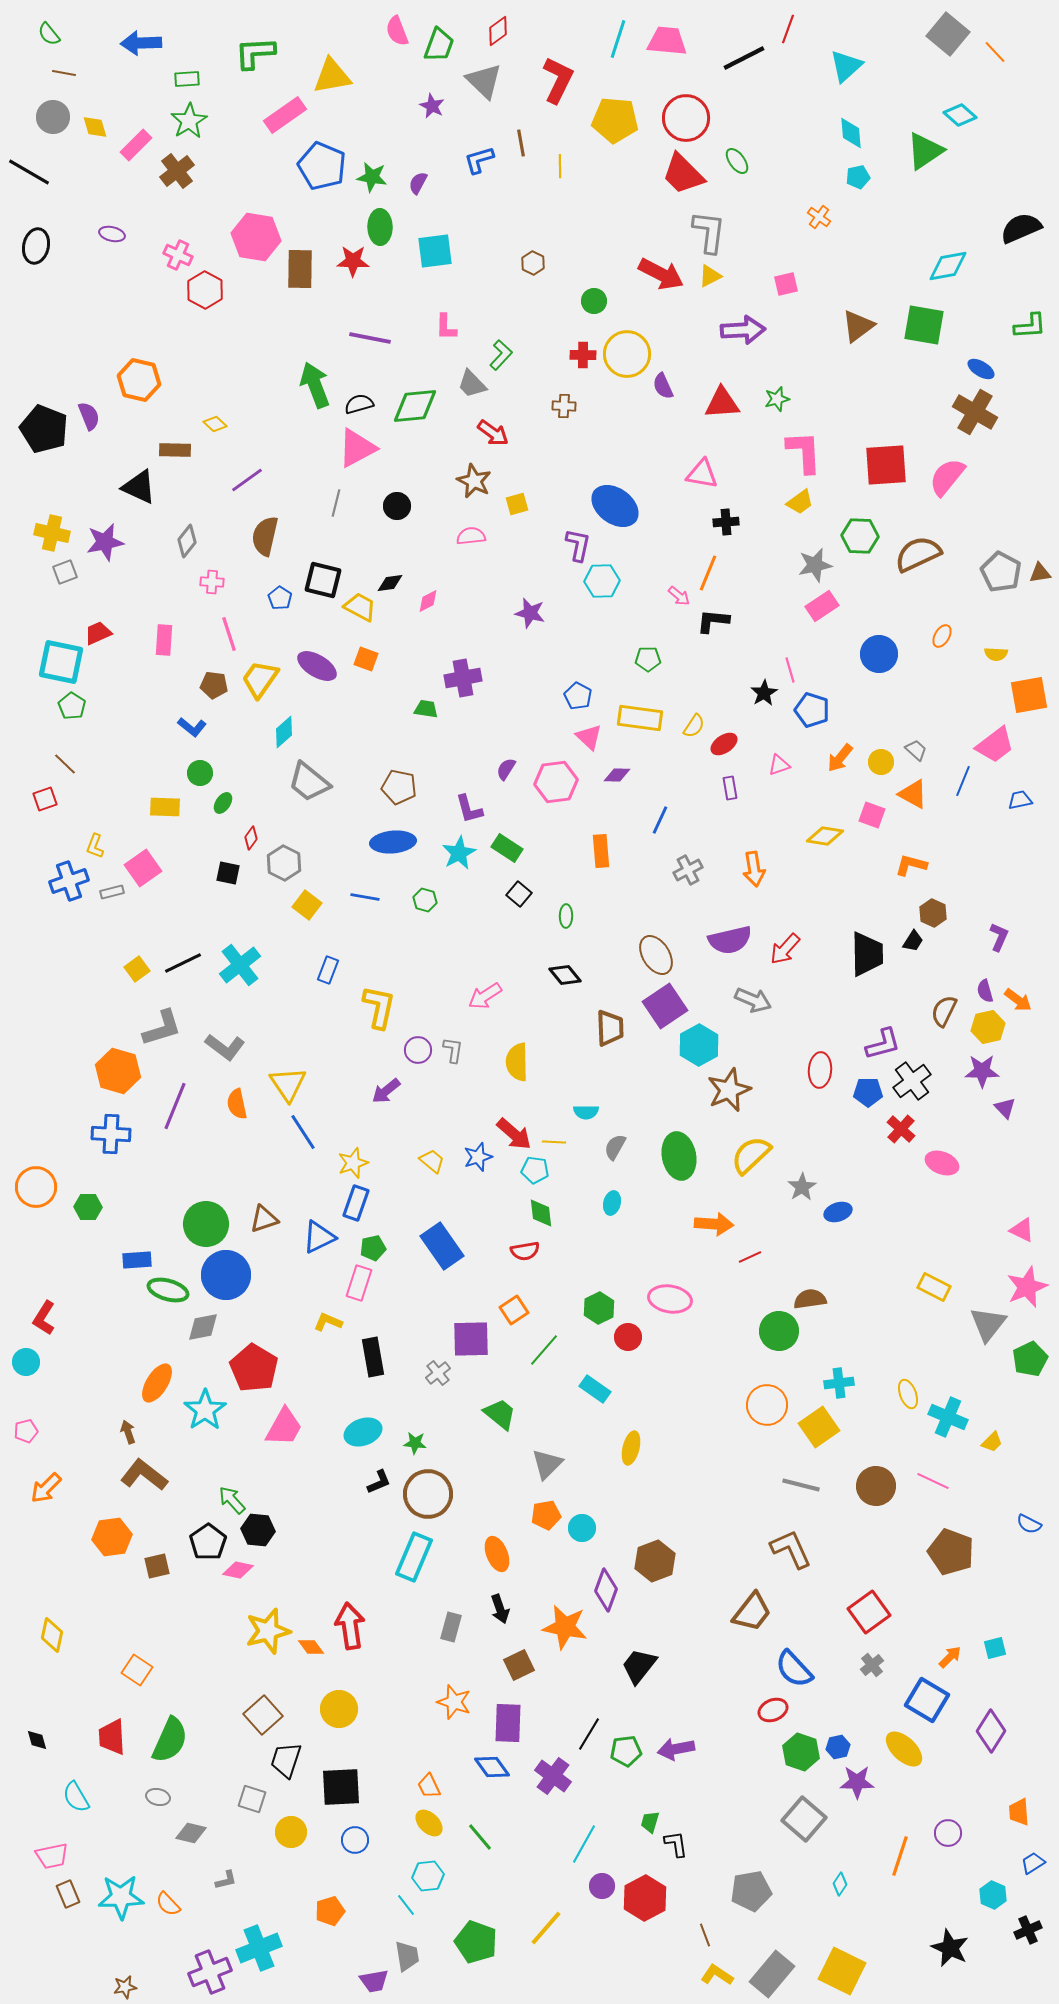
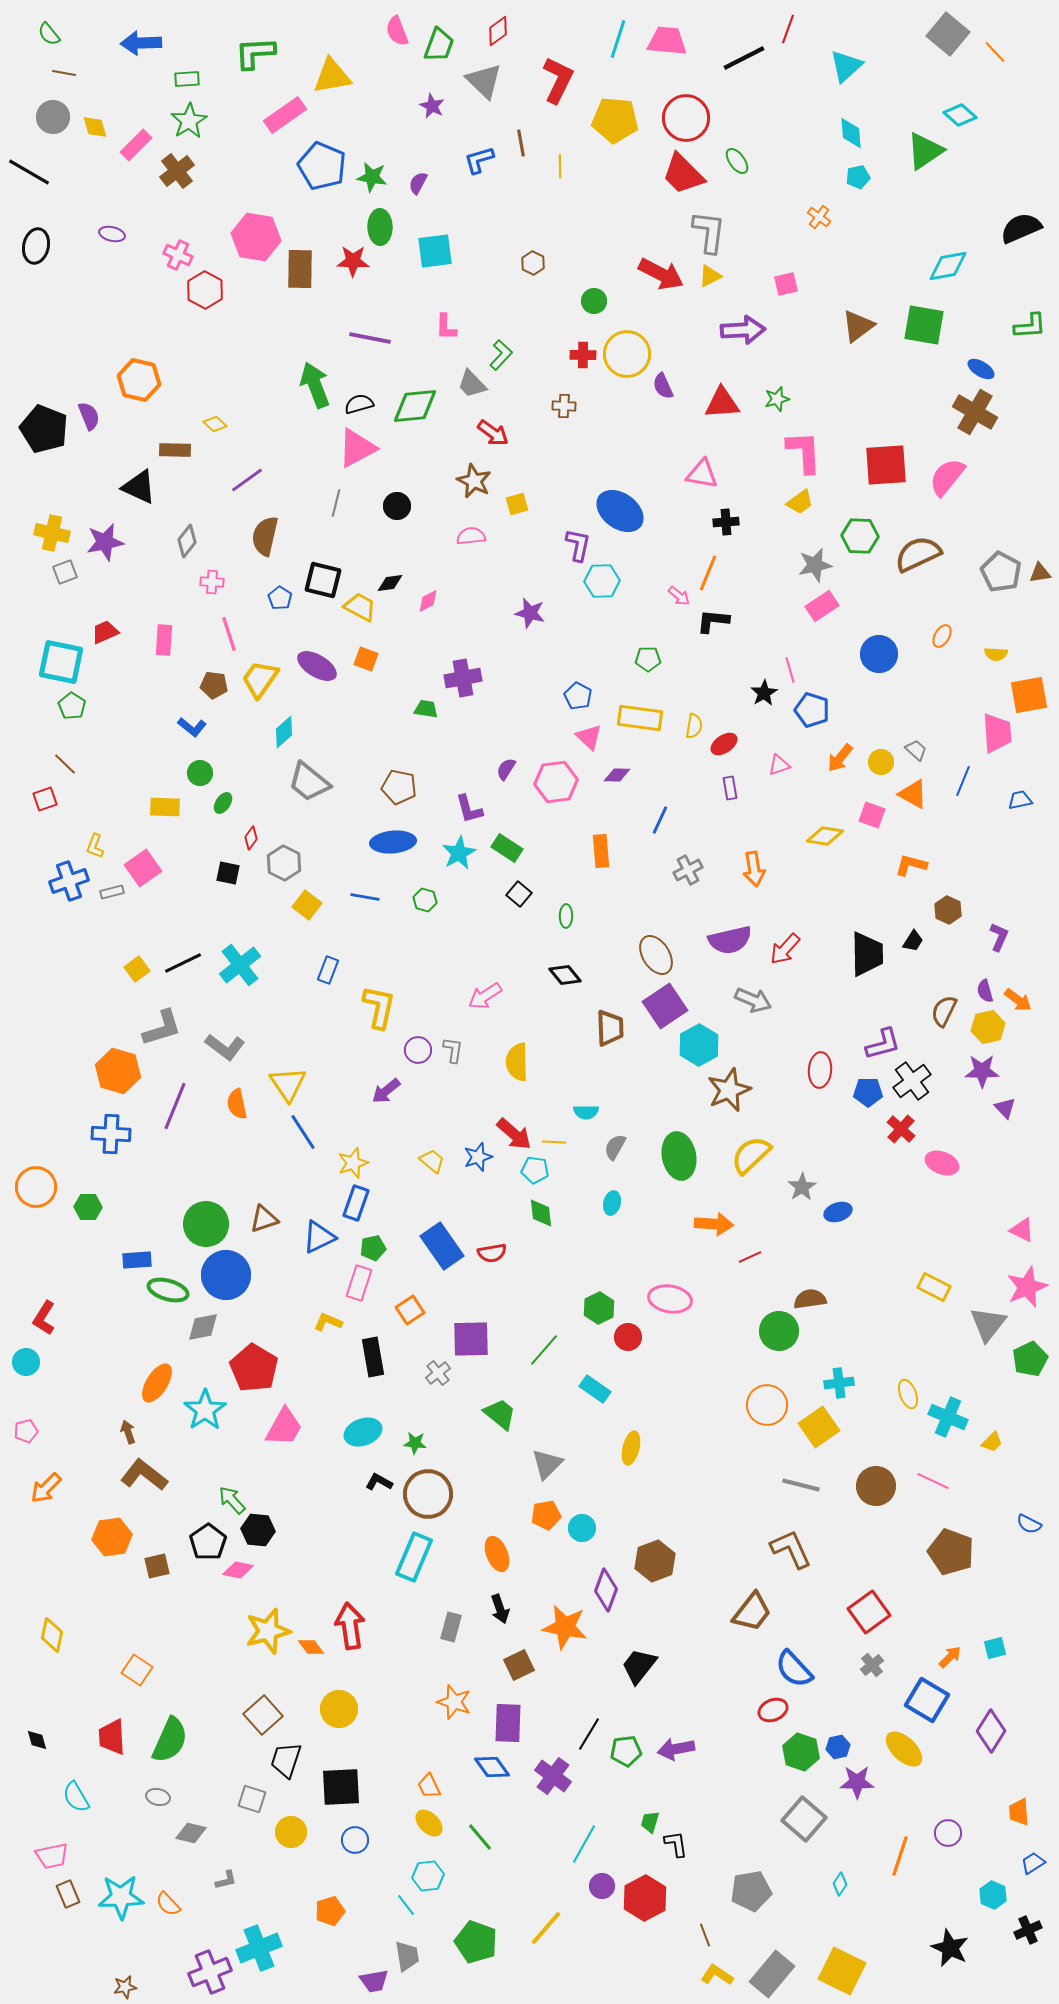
blue ellipse at (615, 506): moved 5 px right, 5 px down
red trapezoid at (98, 633): moved 7 px right, 1 px up
yellow semicircle at (694, 726): rotated 25 degrees counterclockwise
pink trapezoid at (995, 745): moved 2 px right, 12 px up; rotated 57 degrees counterclockwise
brown hexagon at (933, 913): moved 15 px right, 3 px up
red semicircle at (525, 1251): moved 33 px left, 2 px down
orange square at (514, 1310): moved 104 px left
black L-shape at (379, 1482): rotated 128 degrees counterclockwise
